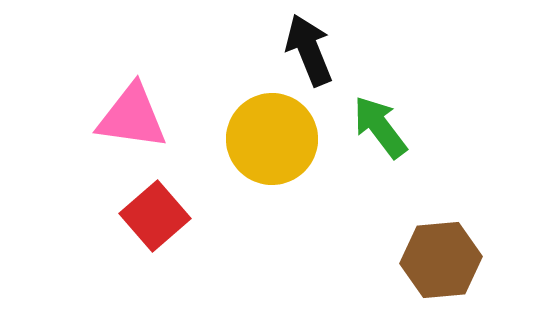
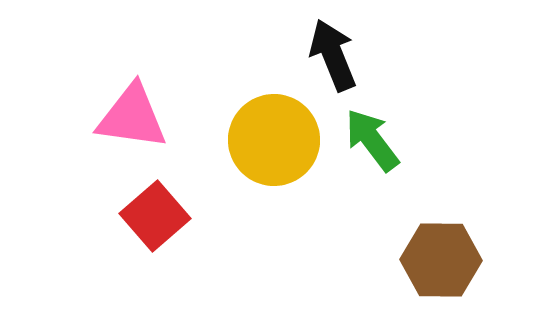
black arrow: moved 24 px right, 5 px down
green arrow: moved 8 px left, 13 px down
yellow circle: moved 2 px right, 1 px down
brown hexagon: rotated 6 degrees clockwise
